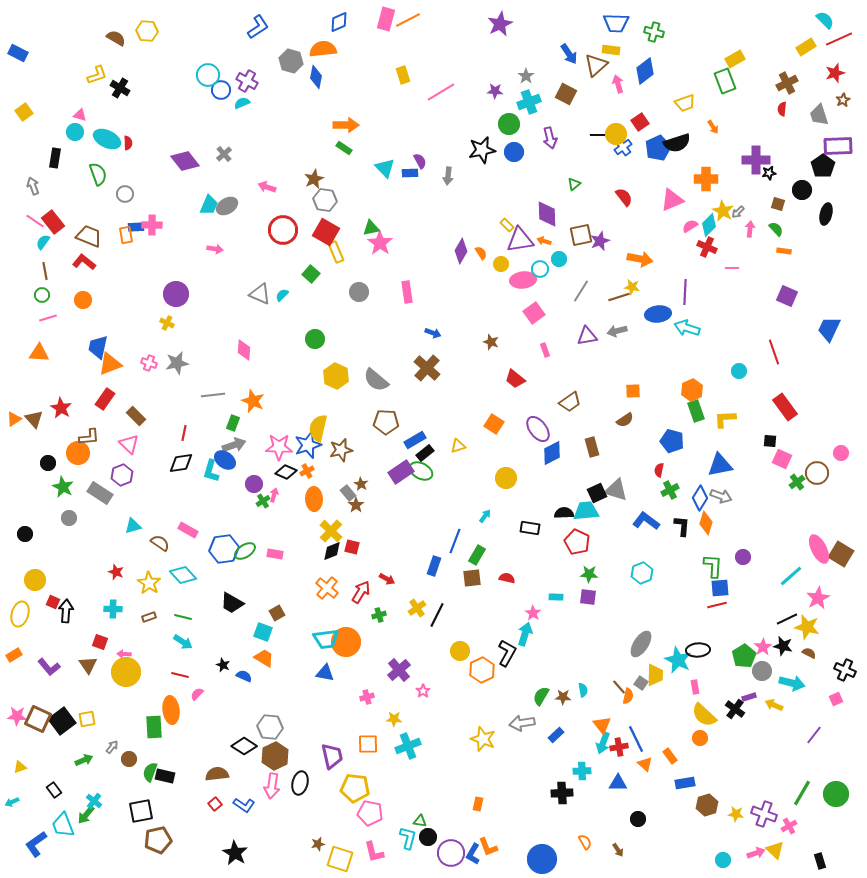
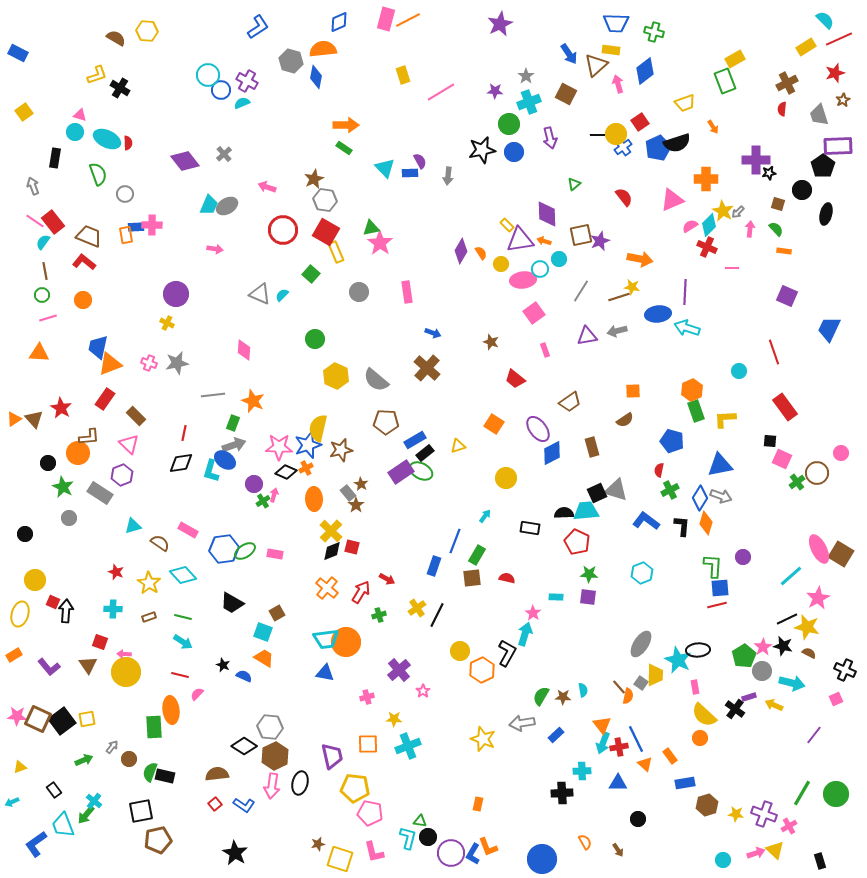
orange cross at (307, 471): moved 1 px left, 3 px up
